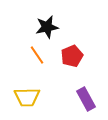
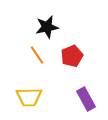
yellow trapezoid: moved 2 px right
